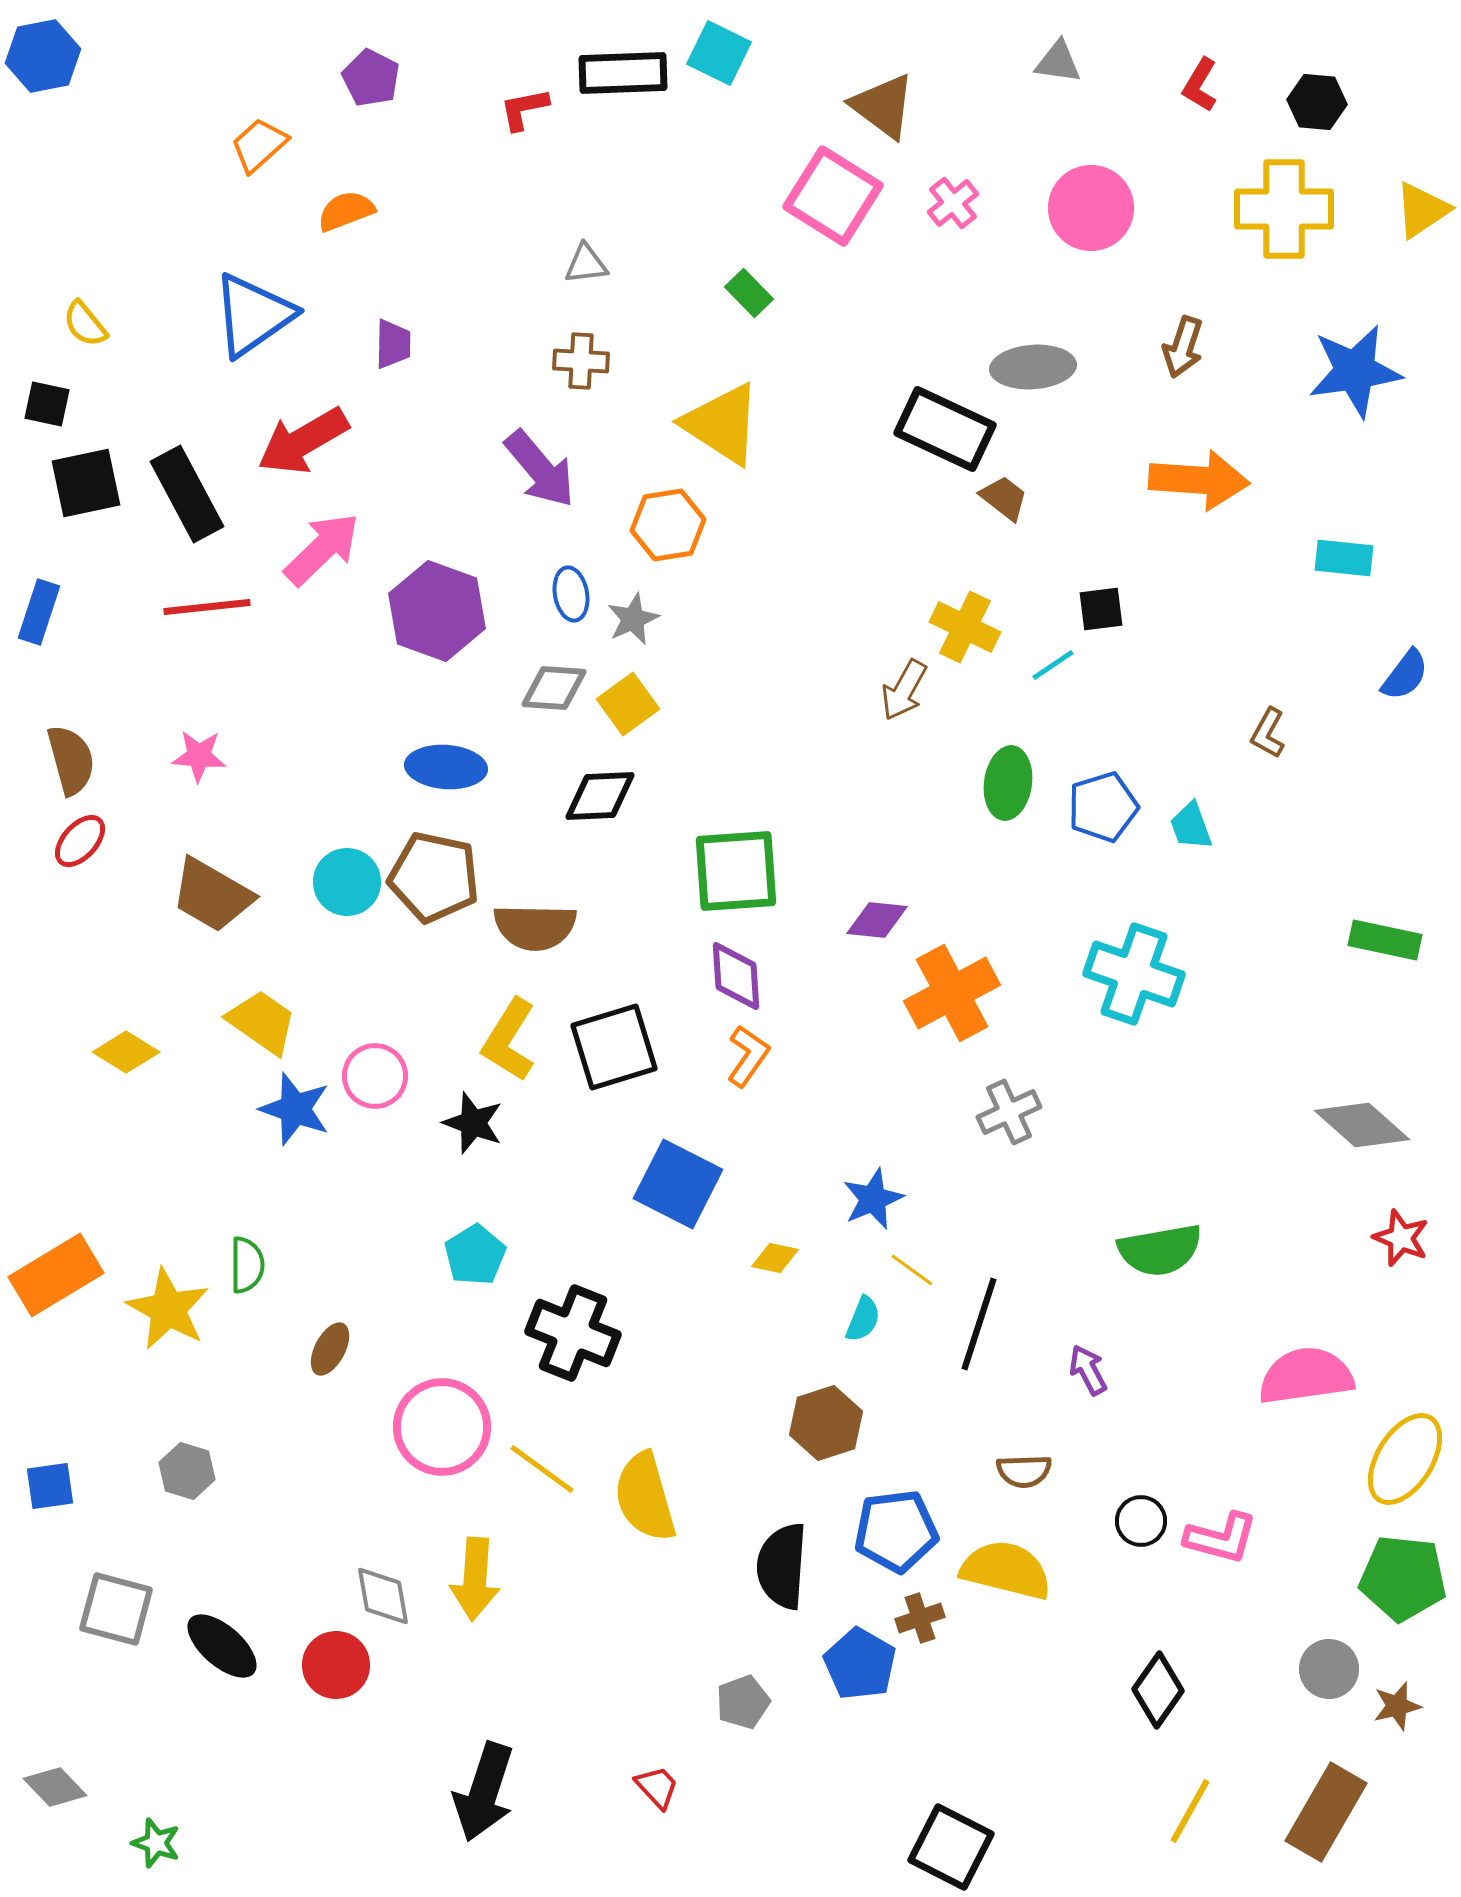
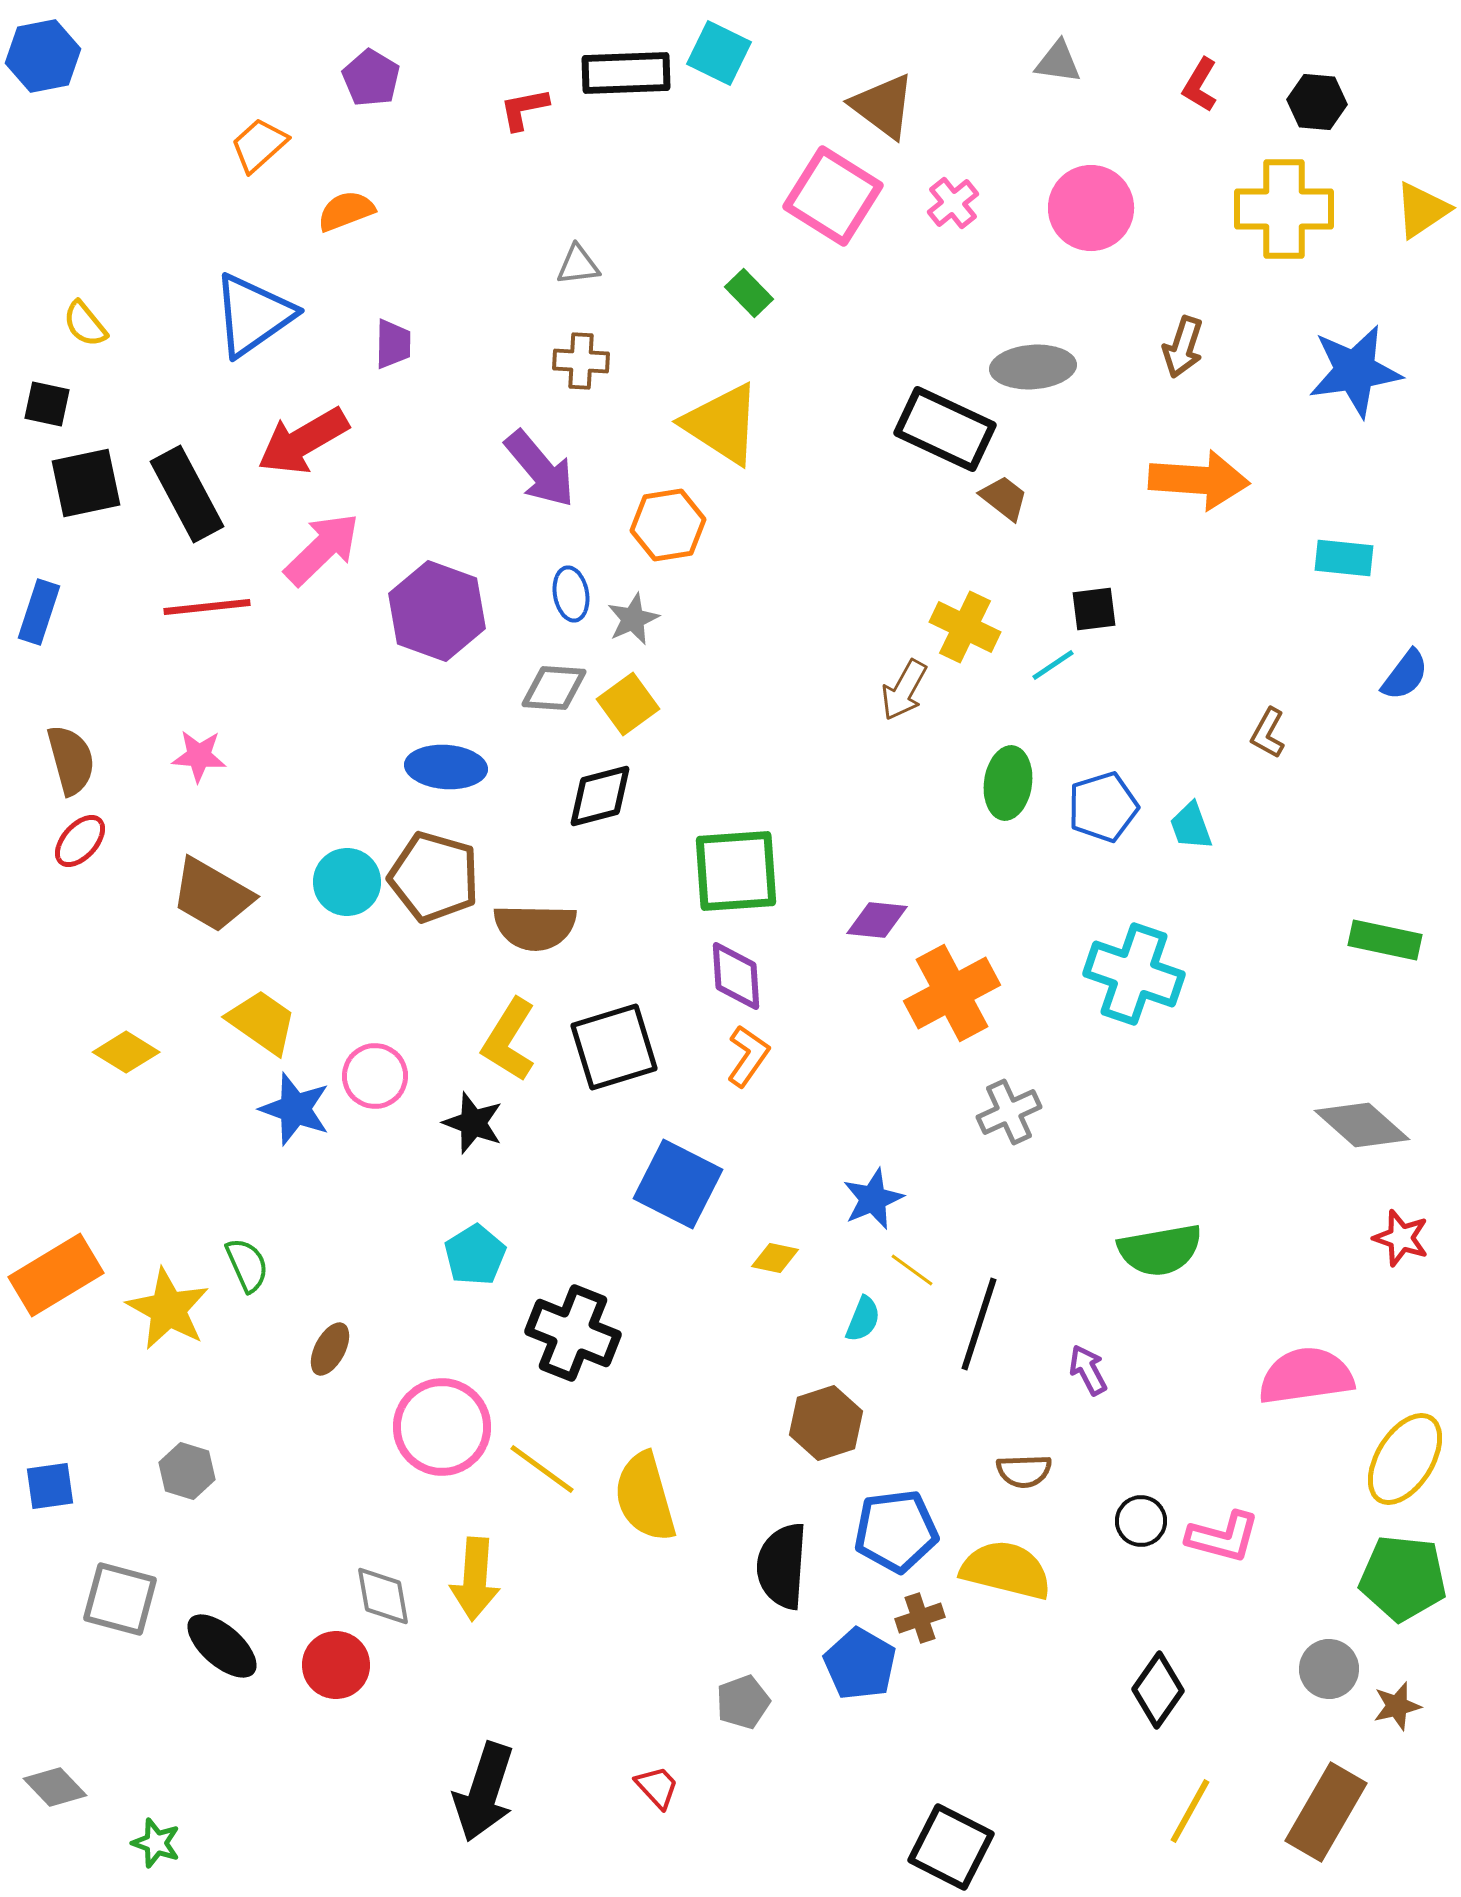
black rectangle at (623, 73): moved 3 px right
purple pentagon at (371, 78): rotated 4 degrees clockwise
gray triangle at (586, 264): moved 8 px left, 1 px down
black square at (1101, 609): moved 7 px left
black diamond at (600, 796): rotated 12 degrees counterclockwise
brown pentagon at (434, 877): rotated 4 degrees clockwise
red star at (1401, 1238): rotated 4 degrees counterclockwise
green semicircle at (247, 1265): rotated 24 degrees counterclockwise
pink L-shape at (1221, 1538): moved 2 px right, 1 px up
gray square at (116, 1609): moved 4 px right, 10 px up
